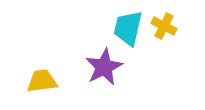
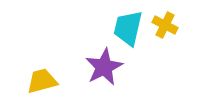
yellow cross: moved 1 px right, 1 px up
yellow trapezoid: rotated 8 degrees counterclockwise
